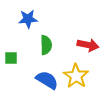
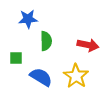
green semicircle: moved 4 px up
green square: moved 5 px right
blue semicircle: moved 6 px left, 3 px up
